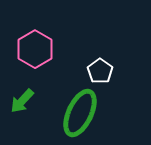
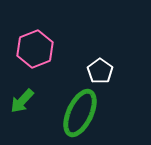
pink hexagon: rotated 9 degrees clockwise
